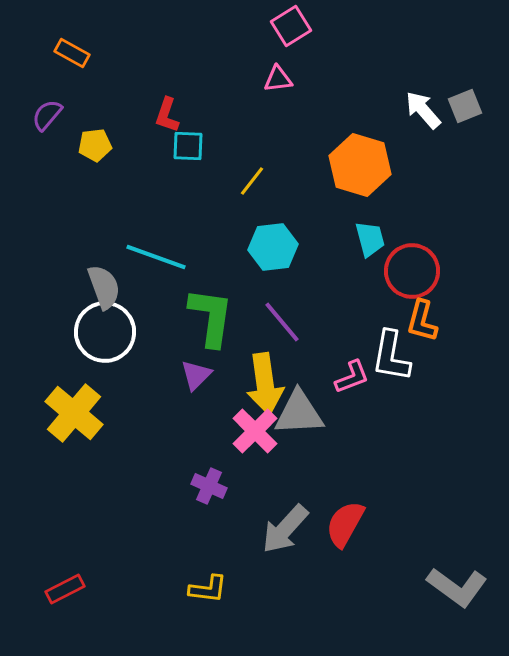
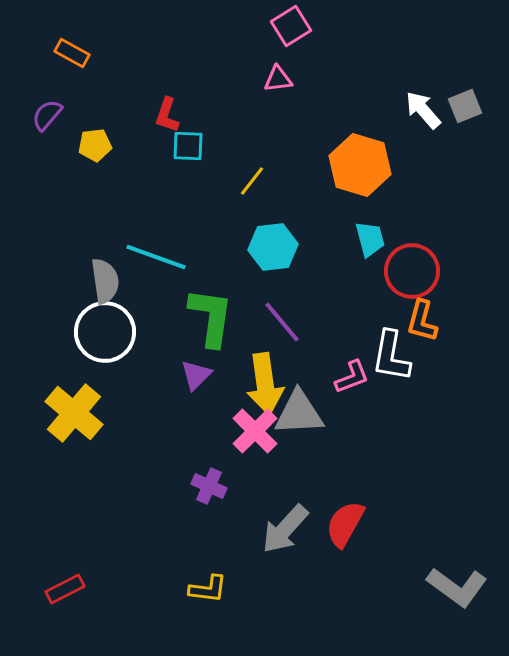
gray semicircle: moved 1 px right, 6 px up; rotated 12 degrees clockwise
